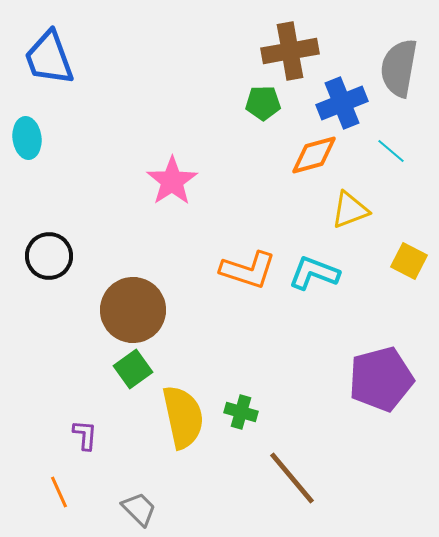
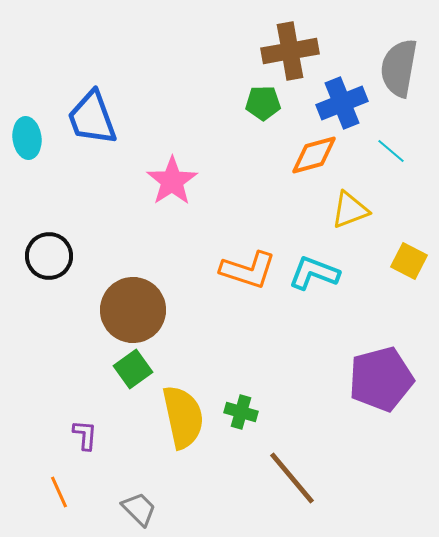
blue trapezoid: moved 43 px right, 60 px down
